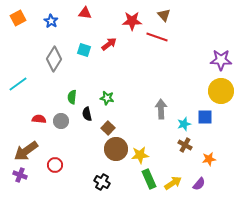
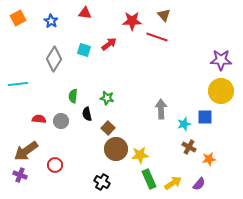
cyan line: rotated 30 degrees clockwise
green semicircle: moved 1 px right, 1 px up
brown cross: moved 4 px right, 2 px down
